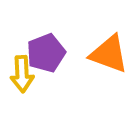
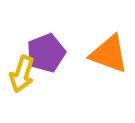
yellow arrow: rotated 21 degrees clockwise
